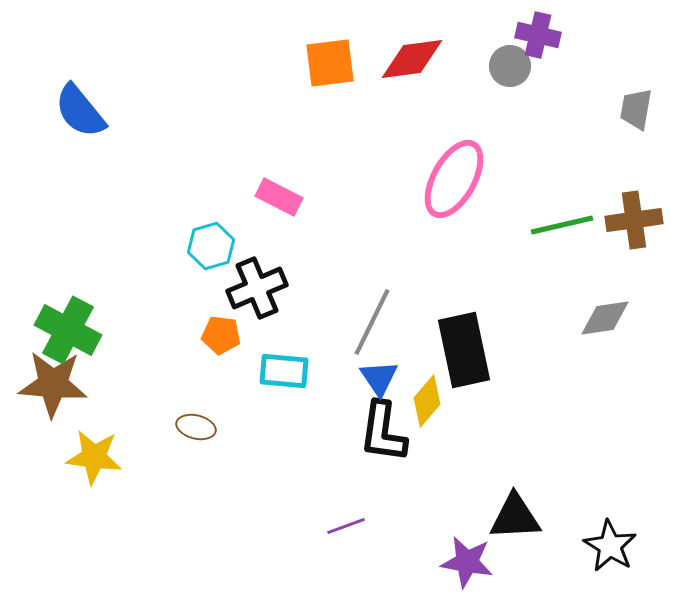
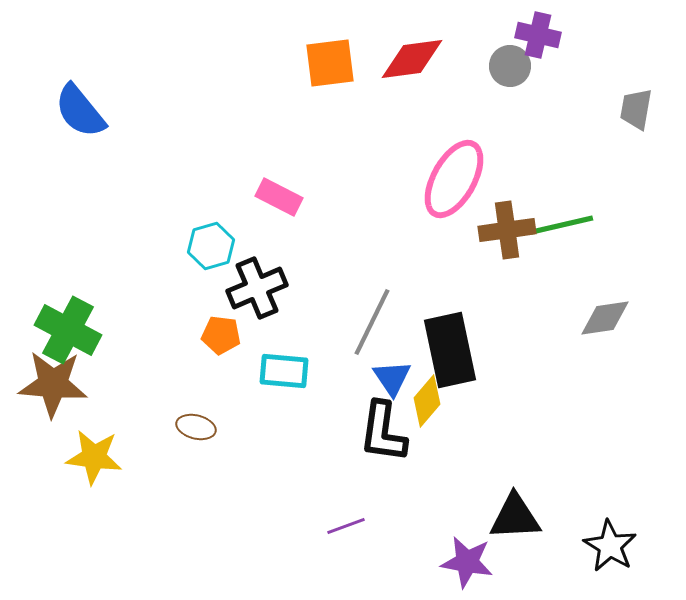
brown cross: moved 127 px left, 10 px down
black rectangle: moved 14 px left
blue triangle: moved 13 px right
